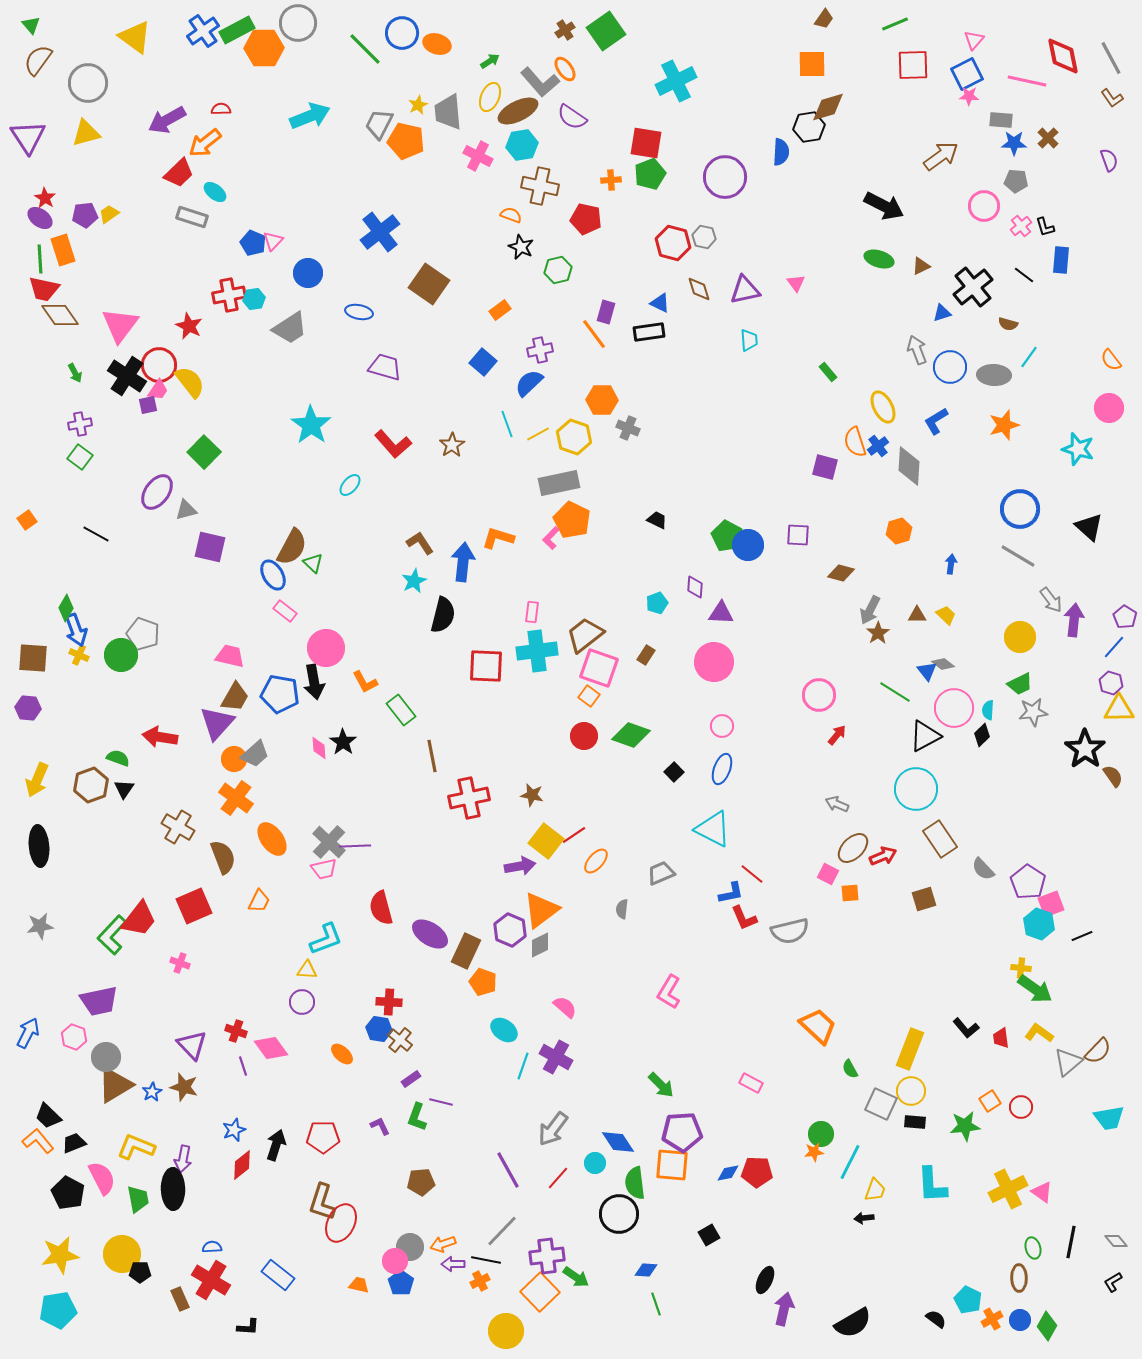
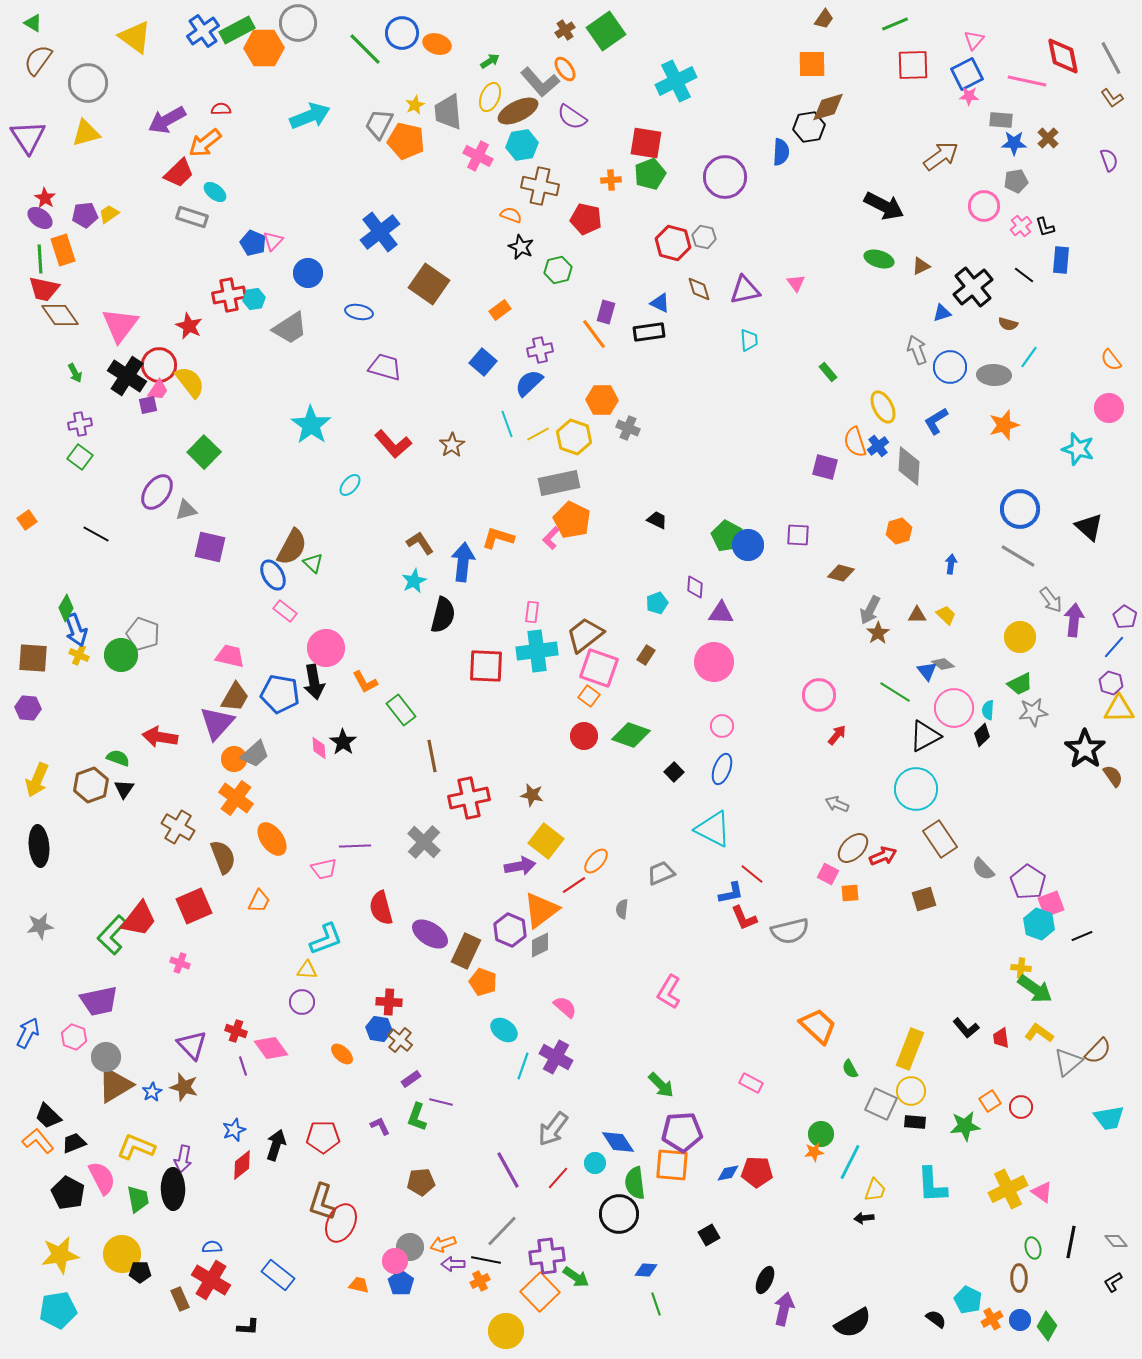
green triangle at (31, 25): moved 2 px right, 2 px up; rotated 18 degrees counterclockwise
yellow star at (418, 105): moved 3 px left
gray pentagon at (1016, 181): rotated 15 degrees counterclockwise
red line at (574, 835): moved 50 px down
gray cross at (329, 842): moved 95 px right
